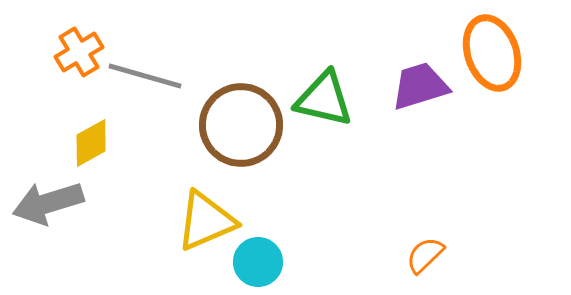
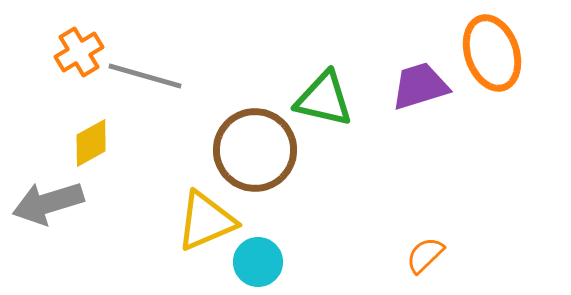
brown circle: moved 14 px right, 25 px down
